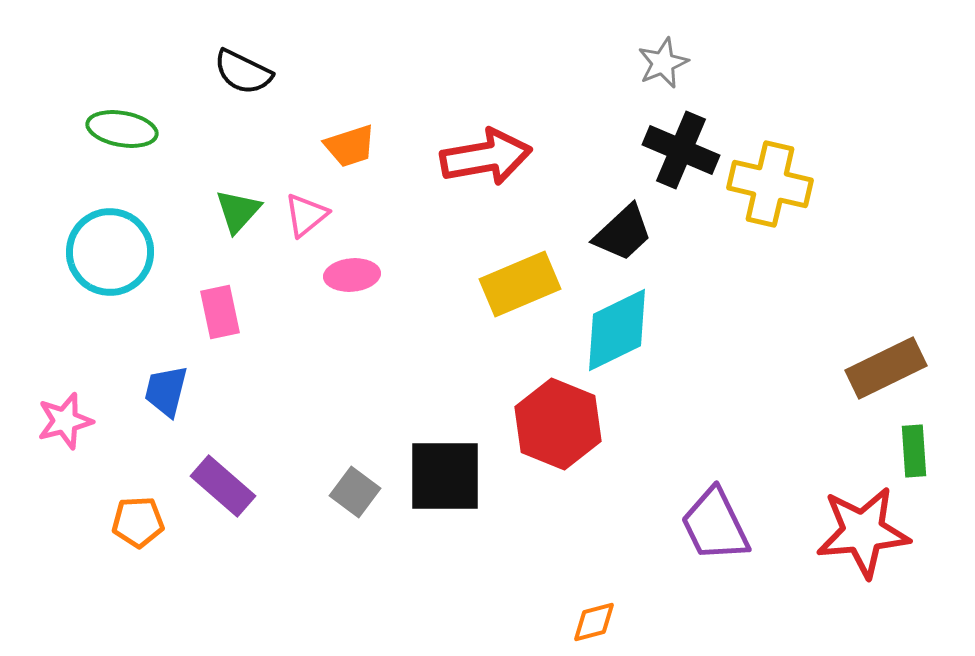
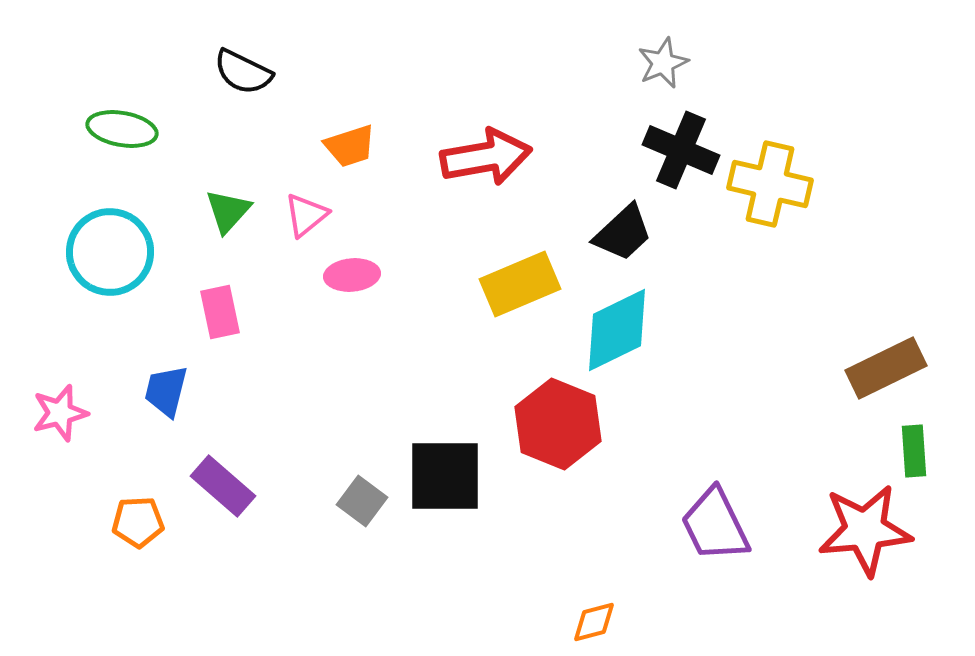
green triangle: moved 10 px left
pink star: moved 5 px left, 8 px up
gray square: moved 7 px right, 9 px down
red star: moved 2 px right, 2 px up
